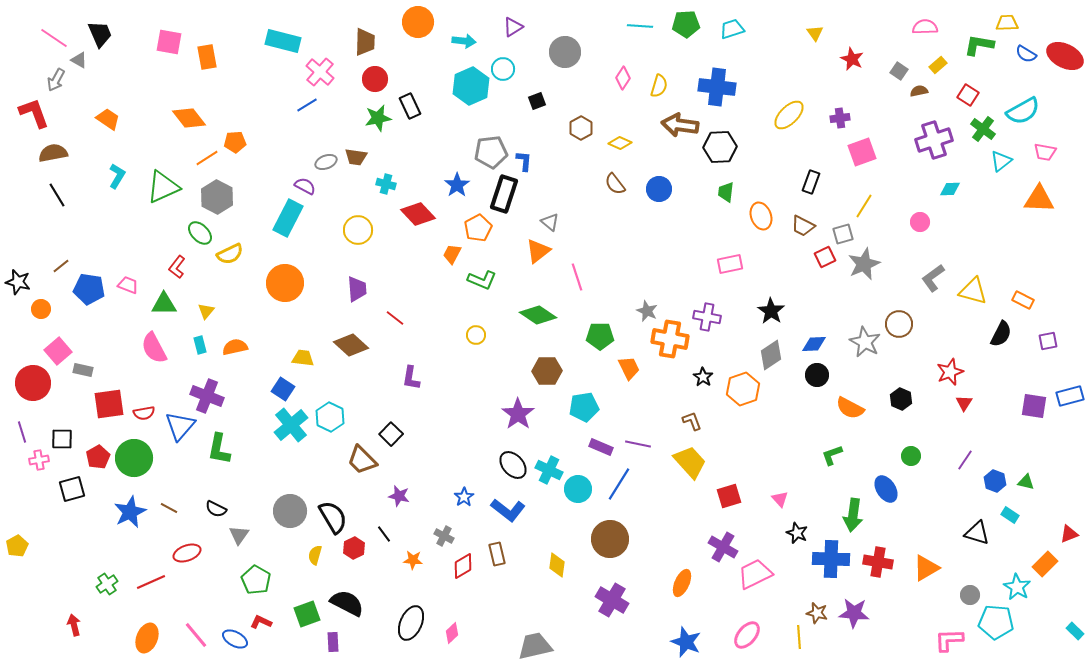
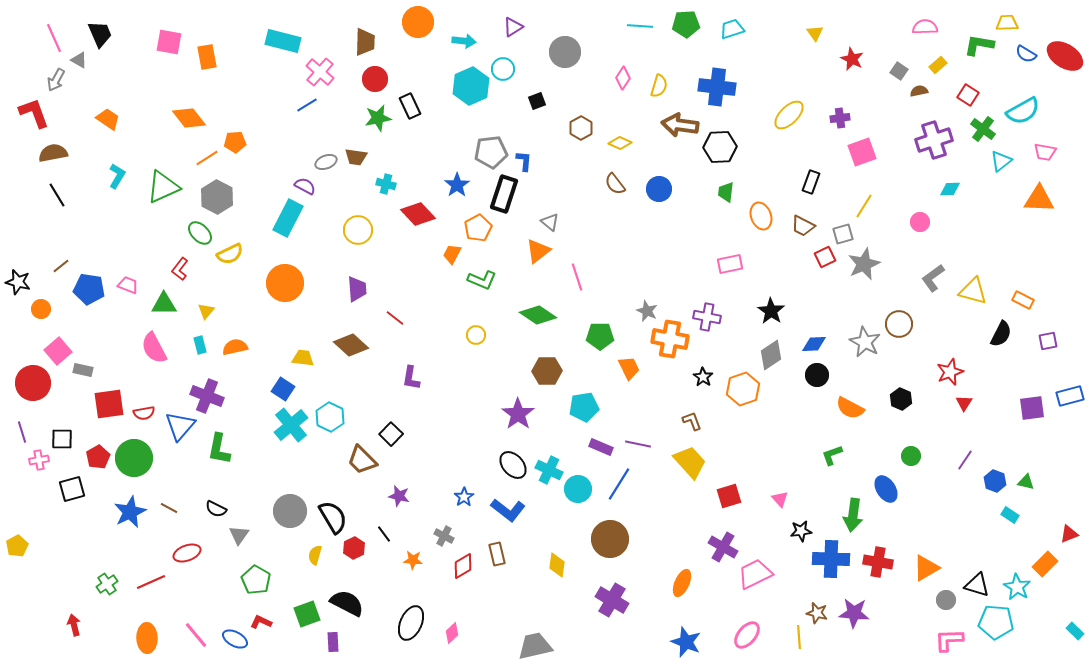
pink line at (54, 38): rotated 32 degrees clockwise
red ellipse at (1065, 56): rotated 6 degrees clockwise
red L-shape at (177, 267): moved 3 px right, 2 px down
purple square at (1034, 406): moved 2 px left, 2 px down; rotated 16 degrees counterclockwise
black star at (797, 533): moved 4 px right, 2 px up; rotated 30 degrees counterclockwise
black triangle at (977, 533): moved 52 px down
gray circle at (970, 595): moved 24 px left, 5 px down
orange ellipse at (147, 638): rotated 24 degrees counterclockwise
